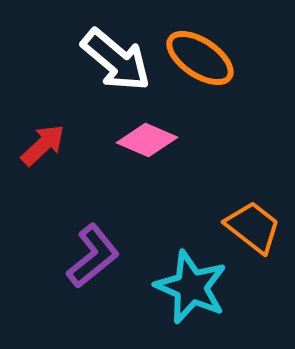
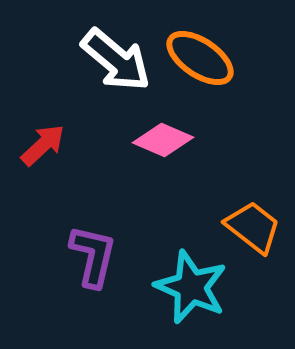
pink diamond: moved 16 px right
purple L-shape: rotated 38 degrees counterclockwise
